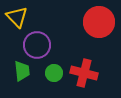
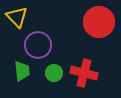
purple circle: moved 1 px right
